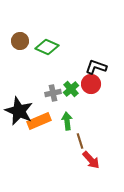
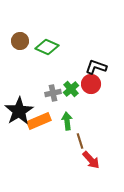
black star: rotated 16 degrees clockwise
